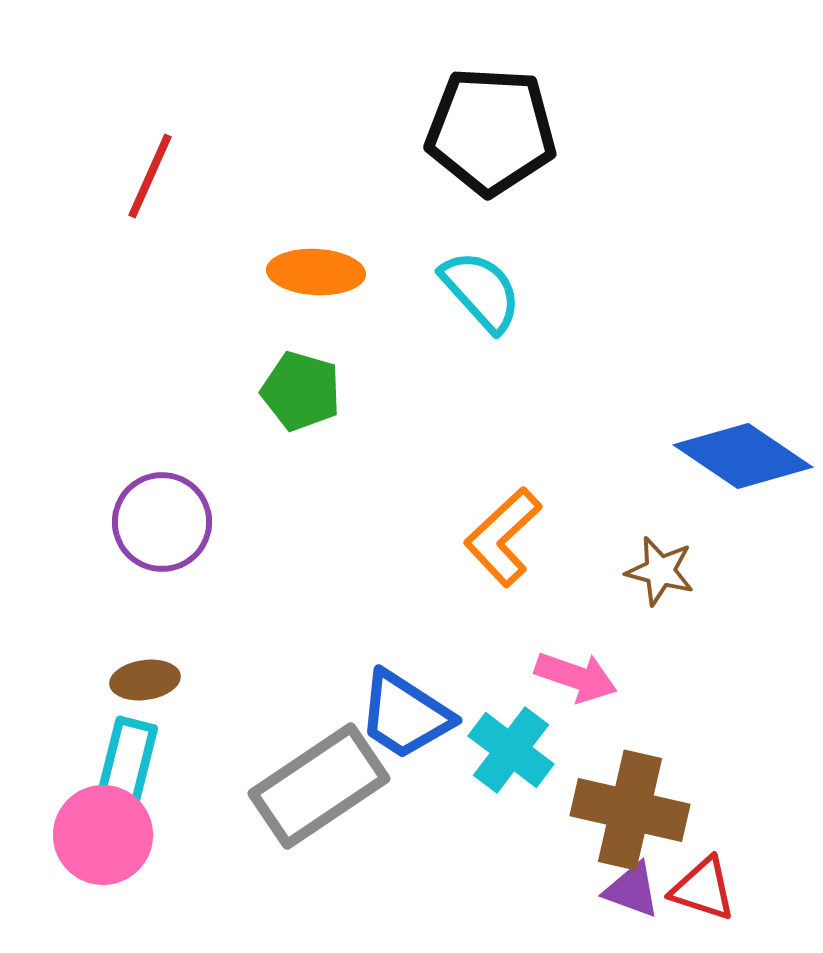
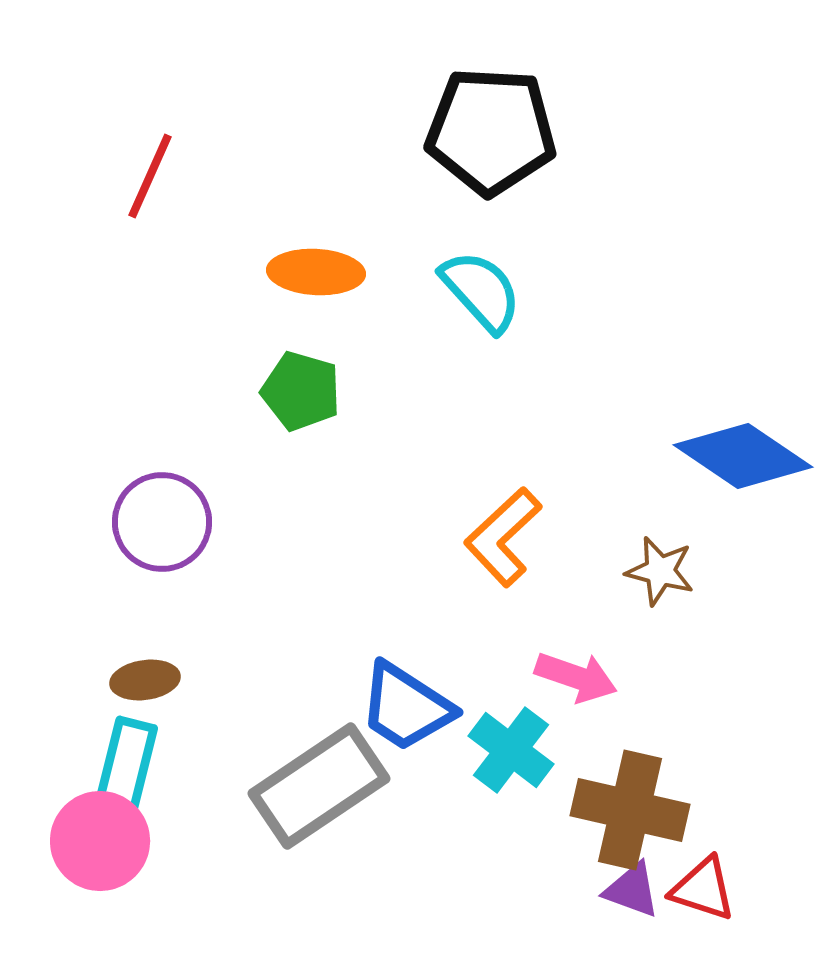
blue trapezoid: moved 1 px right, 8 px up
pink circle: moved 3 px left, 6 px down
